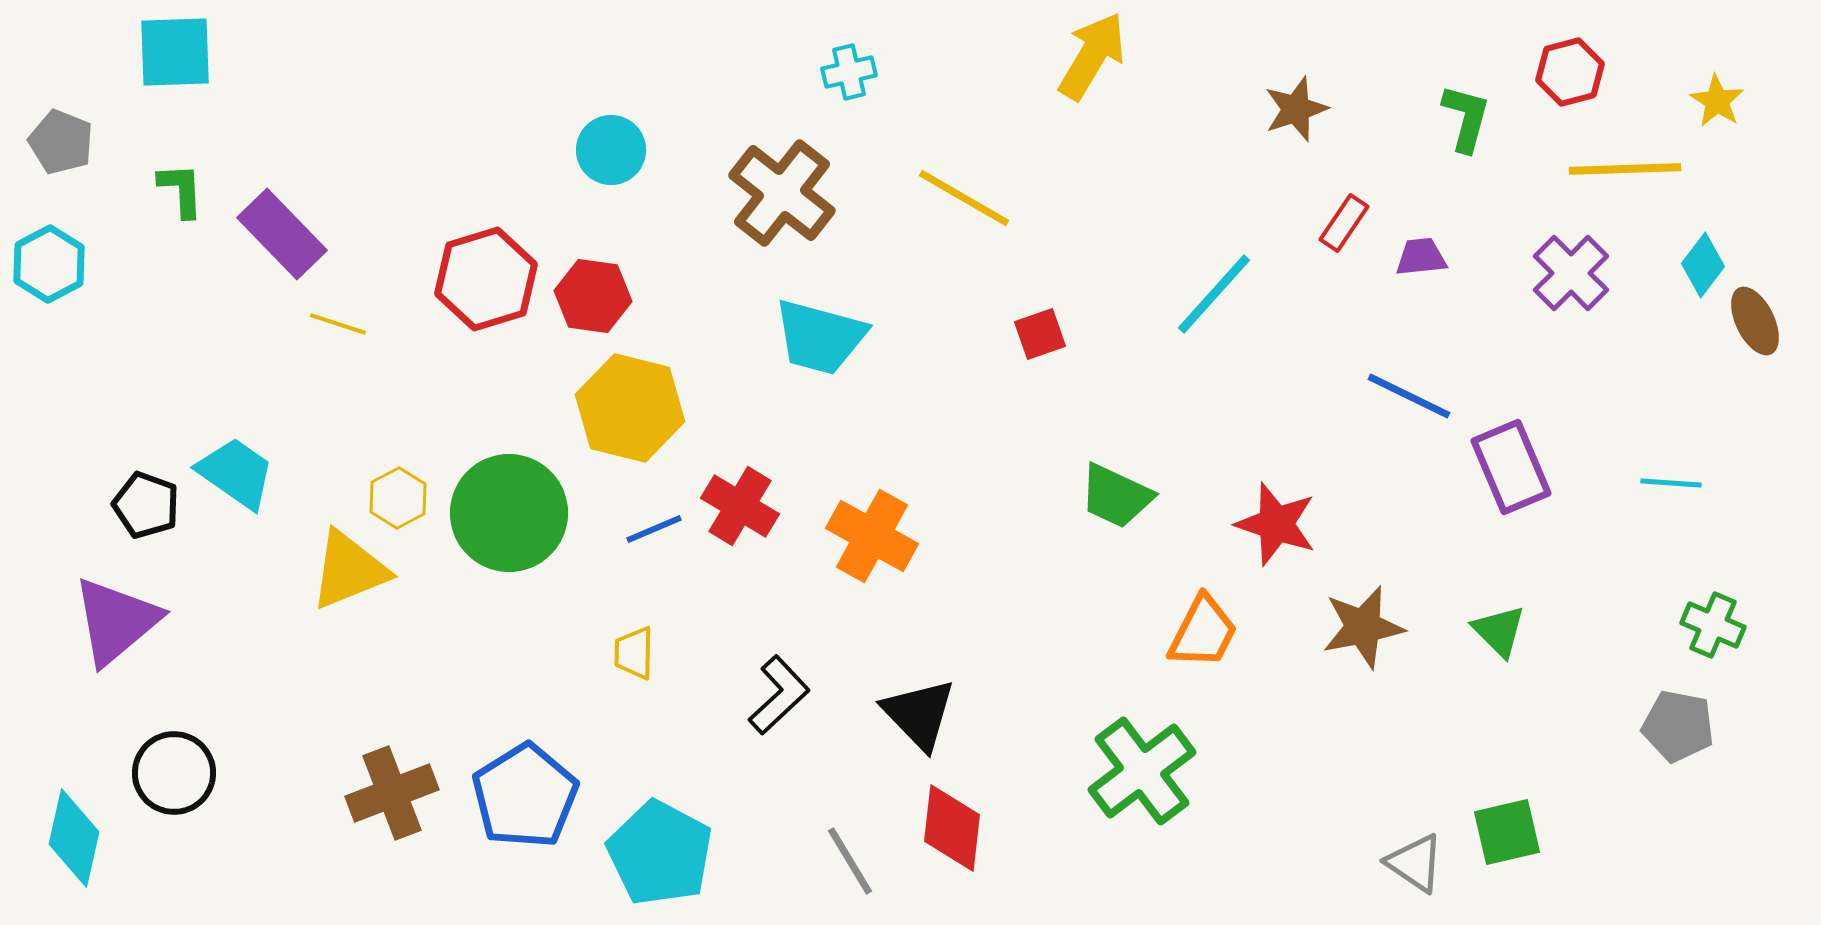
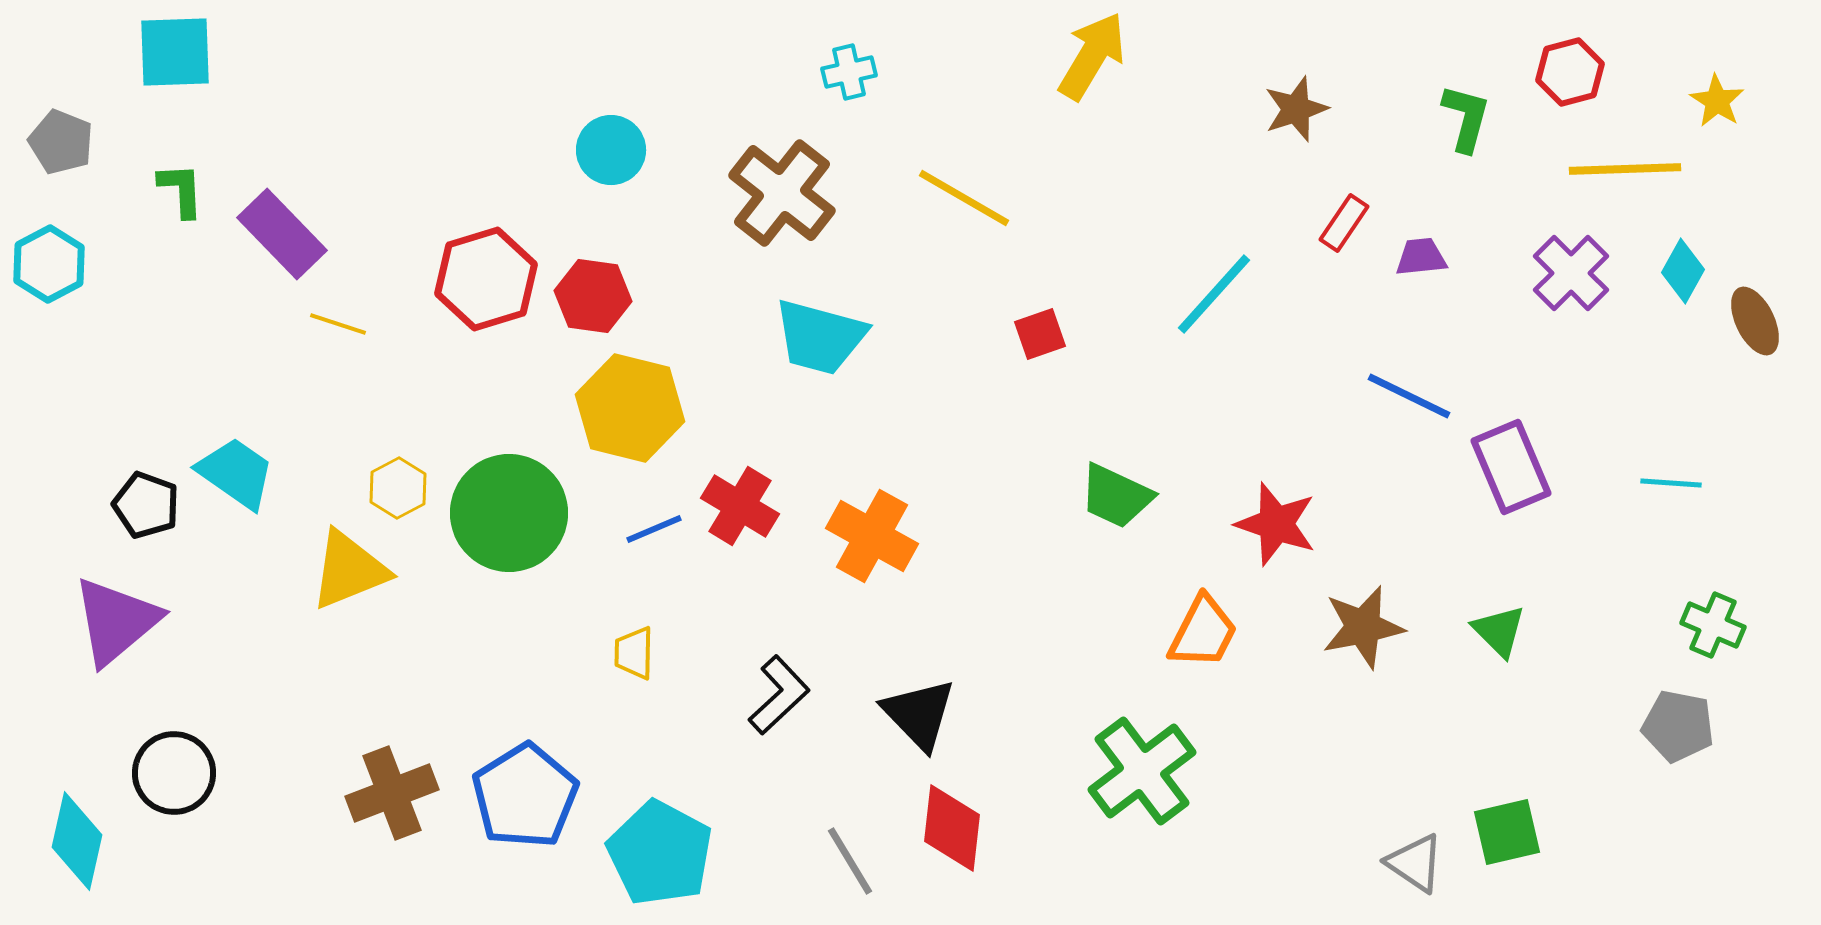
cyan diamond at (1703, 265): moved 20 px left, 6 px down; rotated 8 degrees counterclockwise
yellow hexagon at (398, 498): moved 10 px up
cyan diamond at (74, 838): moved 3 px right, 3 px down
